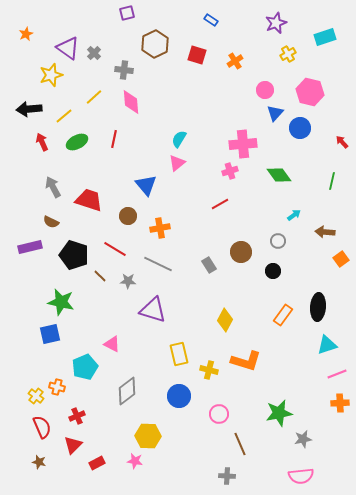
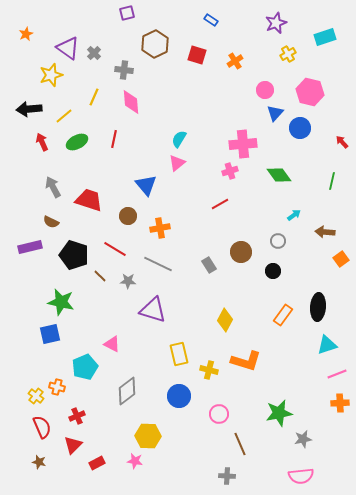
yellow line at (94, 97): rotated 24 degrees counterclockwise
